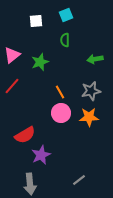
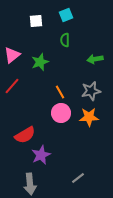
gray line: moved 1 px left, 2 px up
